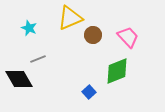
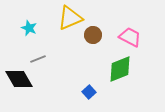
pink trapezoid: moved 2 px right; rotated 20 degrees counterclockwise
green diamond: moved 3 px right, 2 px up
